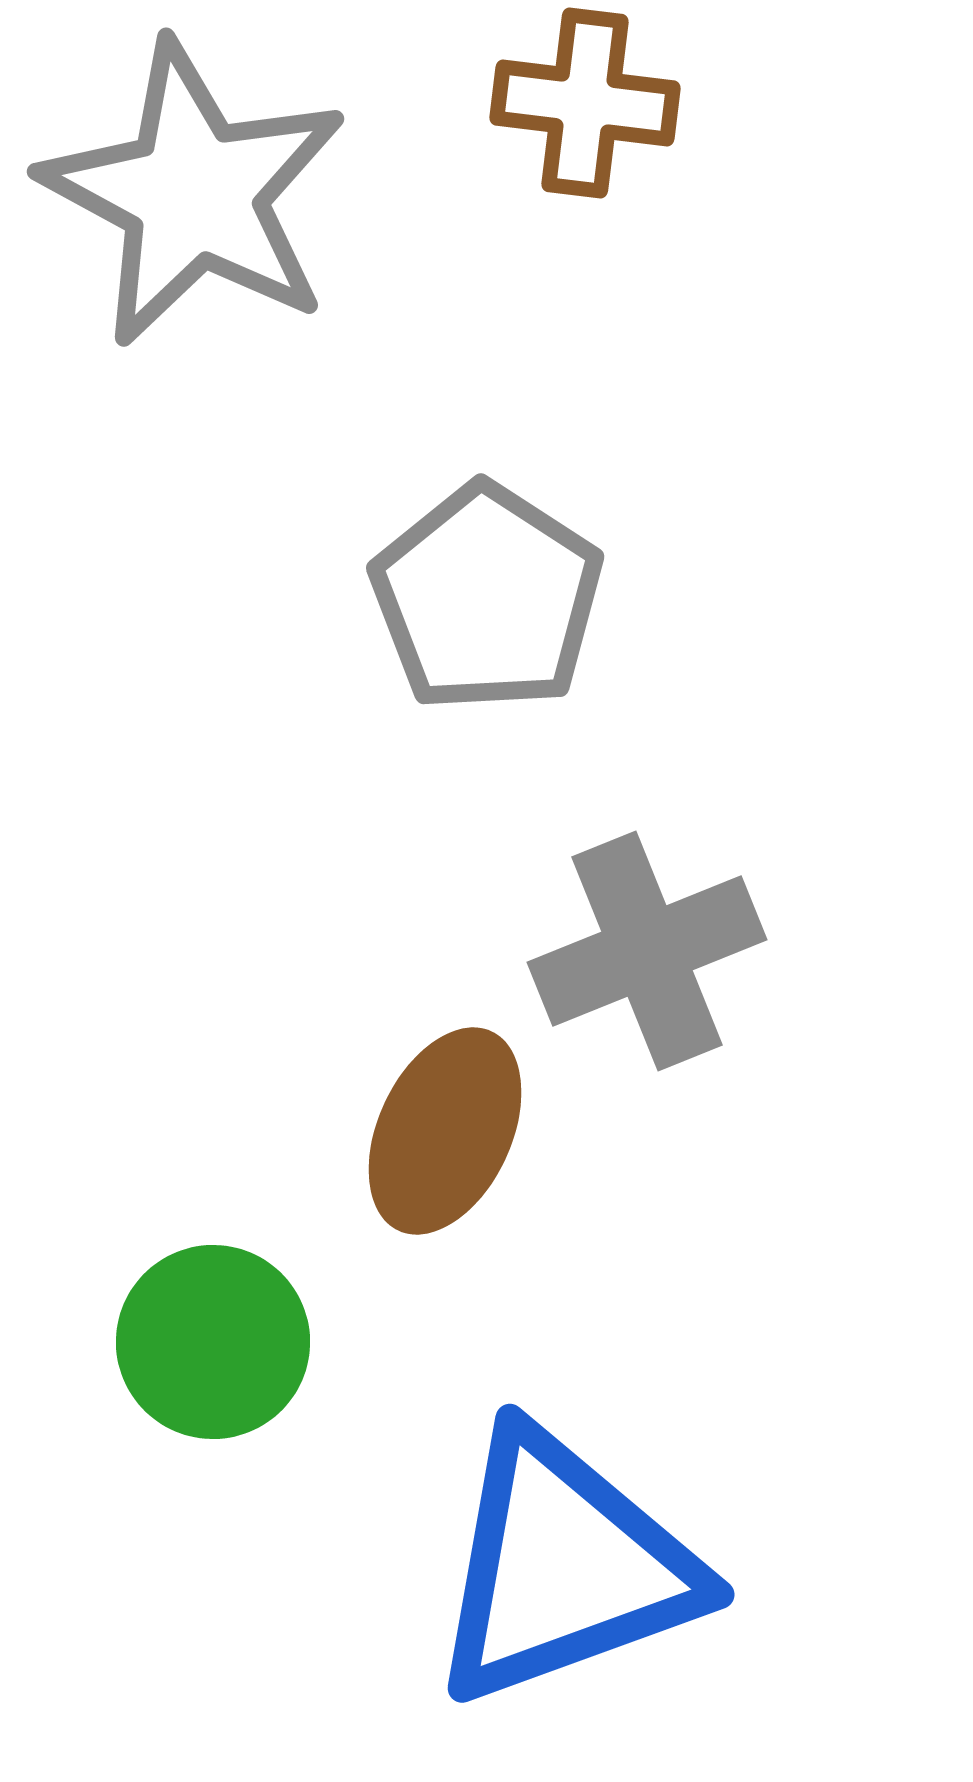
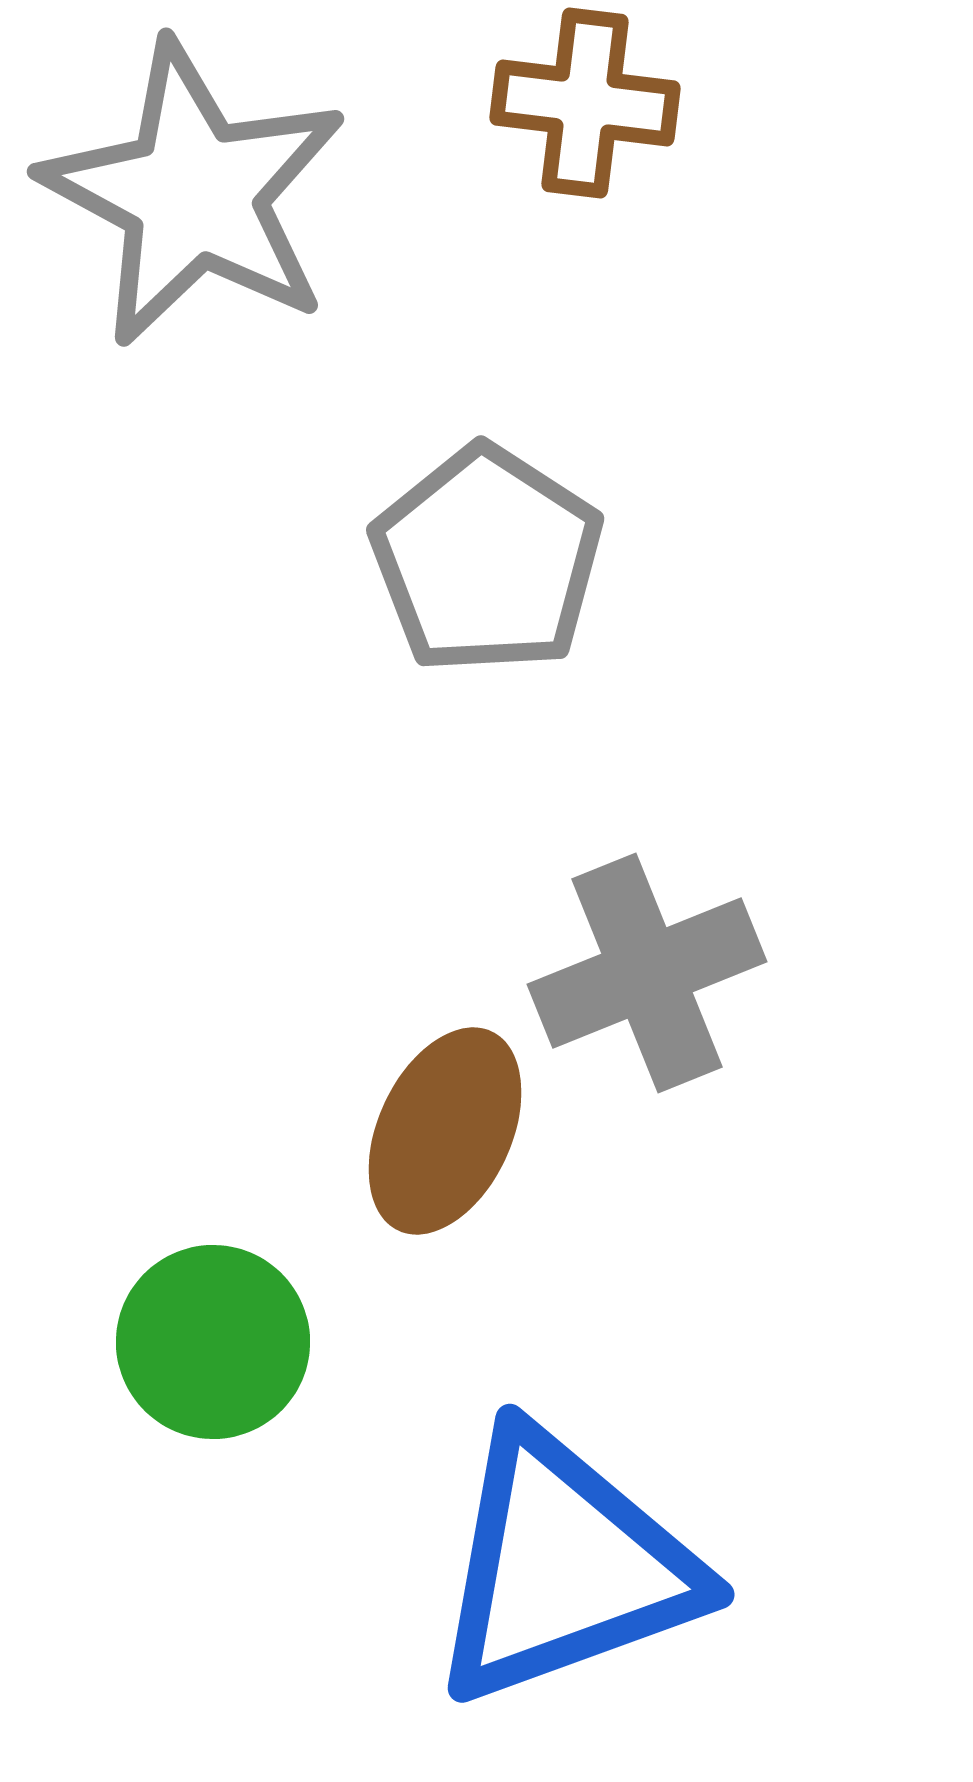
gray pentagon: moved 38 px up
gray cross: moved 22 px down
